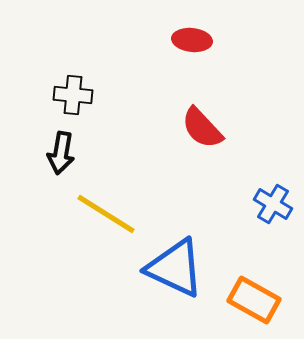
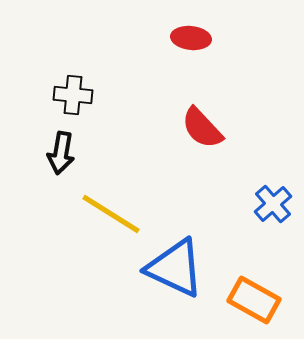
red ellipse: moved 1 px left, 2 px up
blue cross: rotated 18 degrees clockwise
yellow line: moved 5 px right
